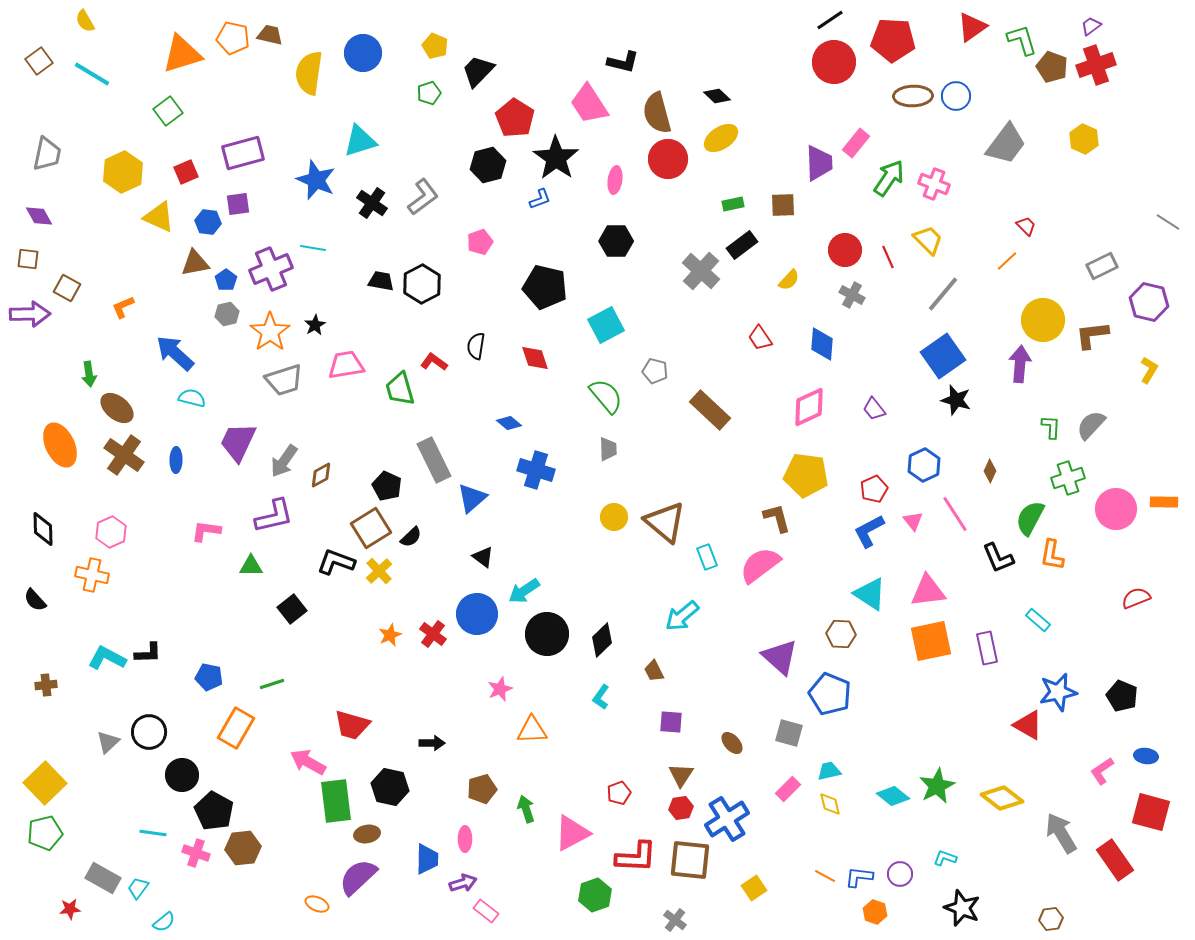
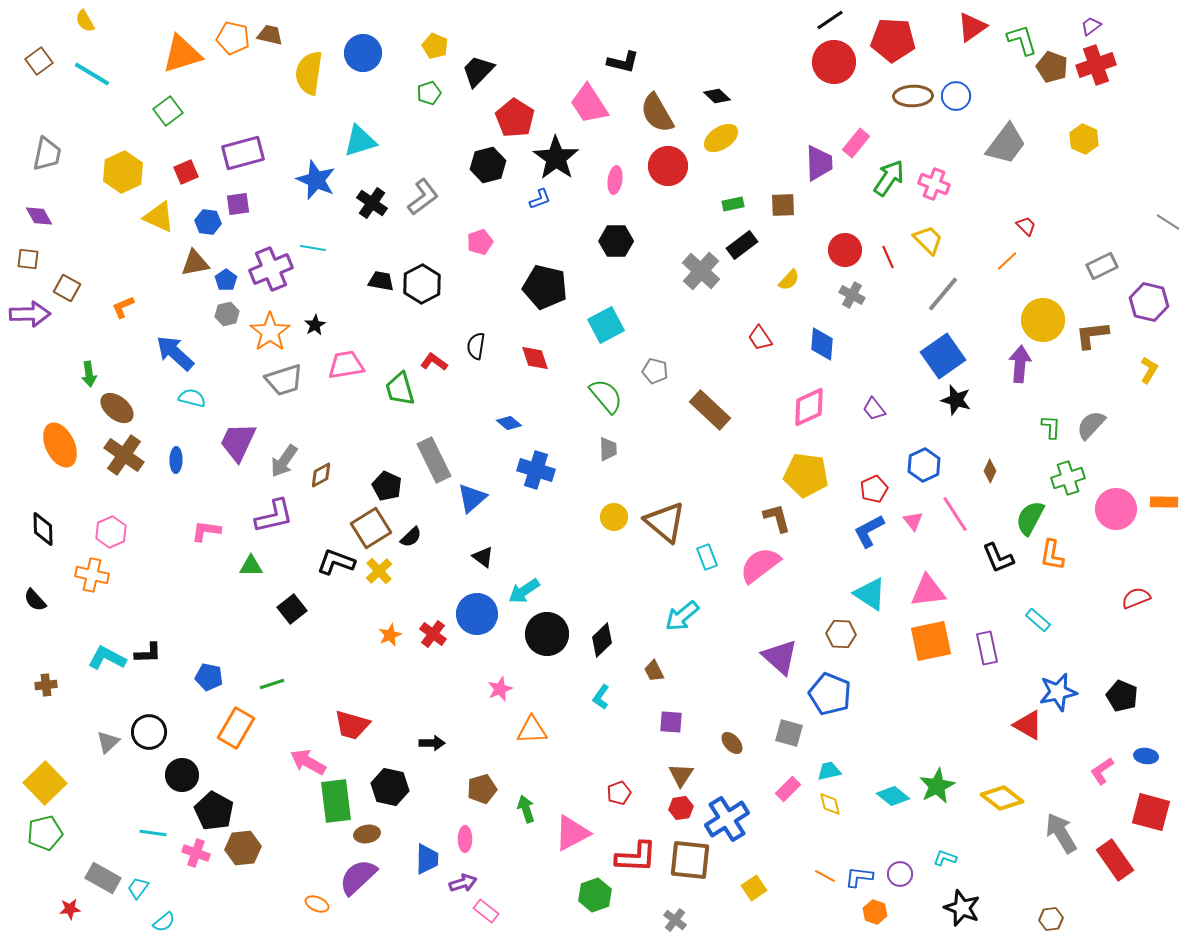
brown semicircle at (657, 113): rotated 15 degrees counterclockwise
red circle at (668, 159): moved 7 px down
